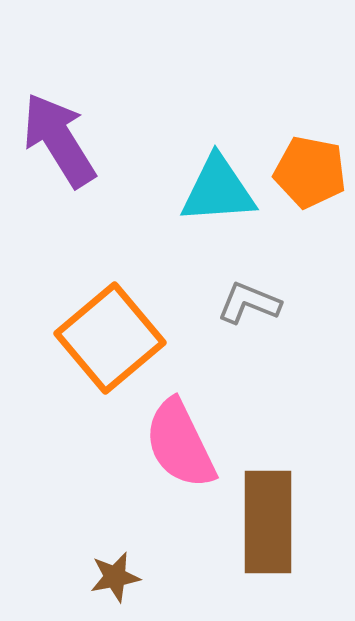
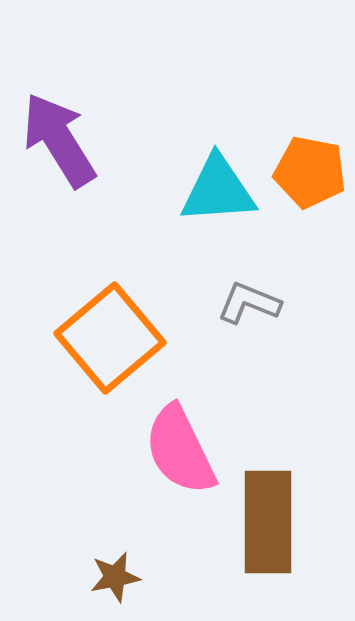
pink semicircle: moved 6 px down
